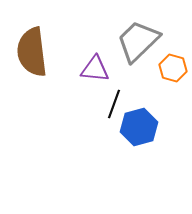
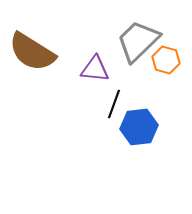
brown semicircle: rotated 51 degrees counterclockwise
orange hexagon: moved 7 px left, 8 px up
blue hexagon: rotated 9 degrees clockwise
